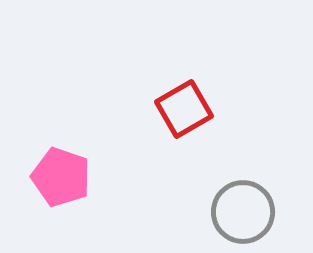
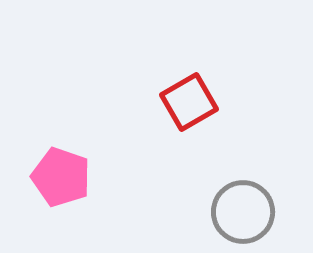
red square: moved 5 px right, 7 px up
